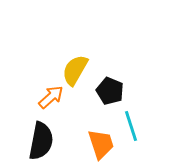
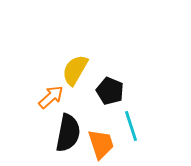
black semicircle: moved 27 px right, 8 px up
